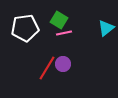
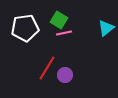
purple circle: moved 2 px right, 11 px down
